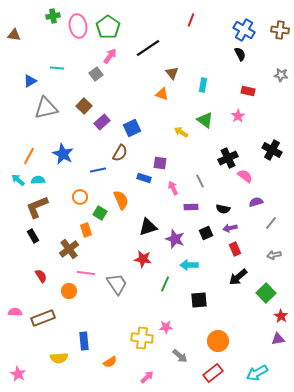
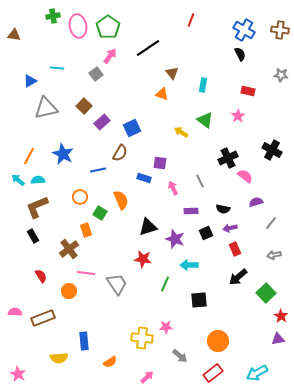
purple rectangle at (191, 207): moved 4 px down
